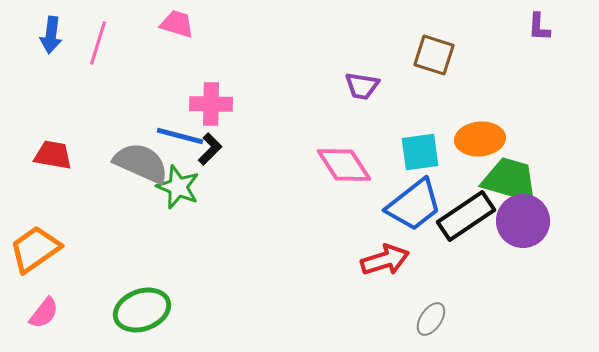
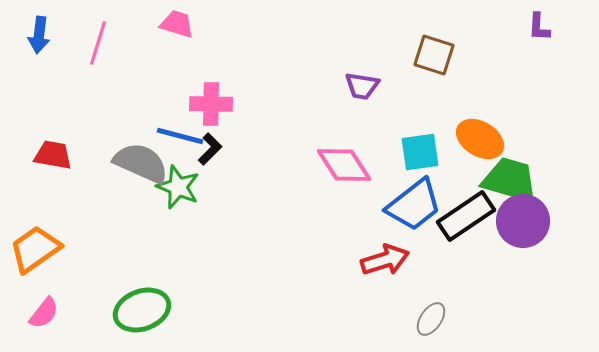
blue arrow: moved 12 px left
orange ellipse: rotated 36 degrees clockwise
